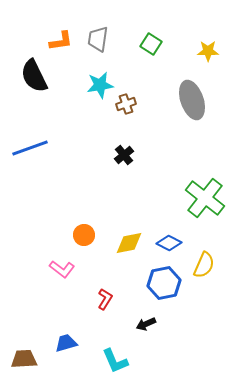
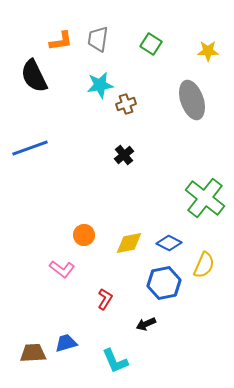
brown trapezoid: moved 9 px right, 6 px up
